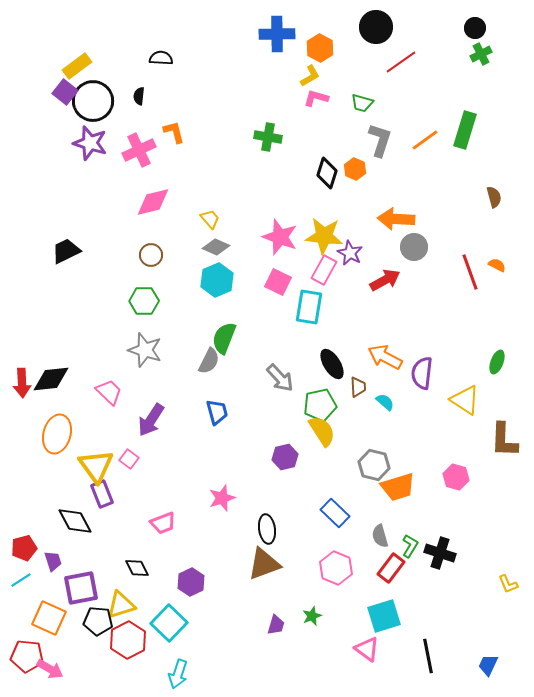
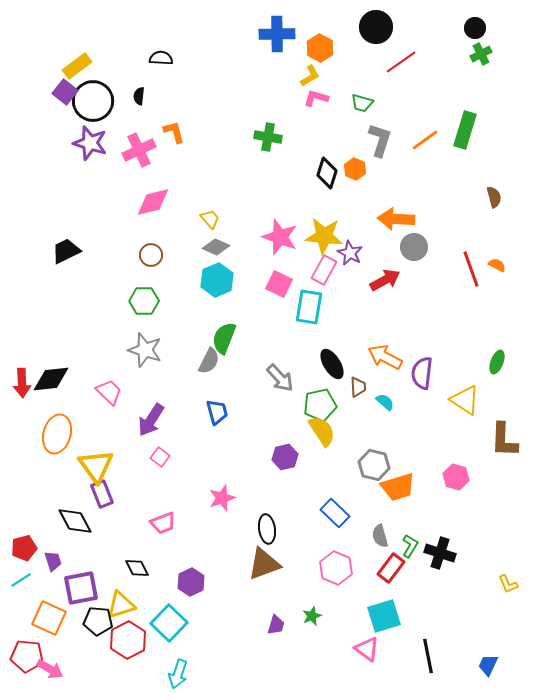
red line at (470, 272): moved 1 px right, 3 px up
pink square at (278, 282): moved 1 px right, 2 px down
pink square at (129, 459): moved 31 px right, 2 px up
